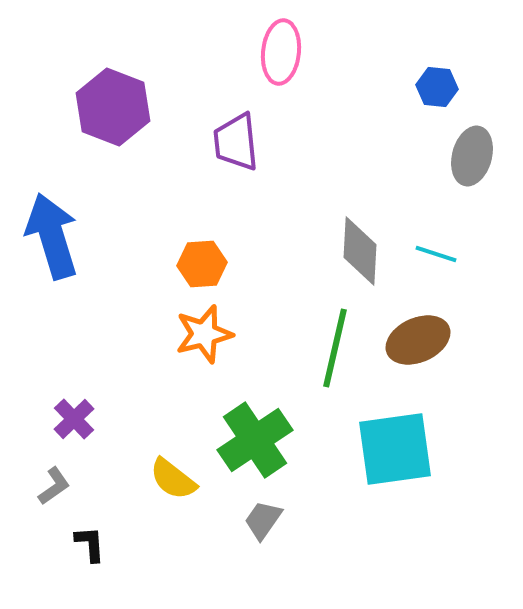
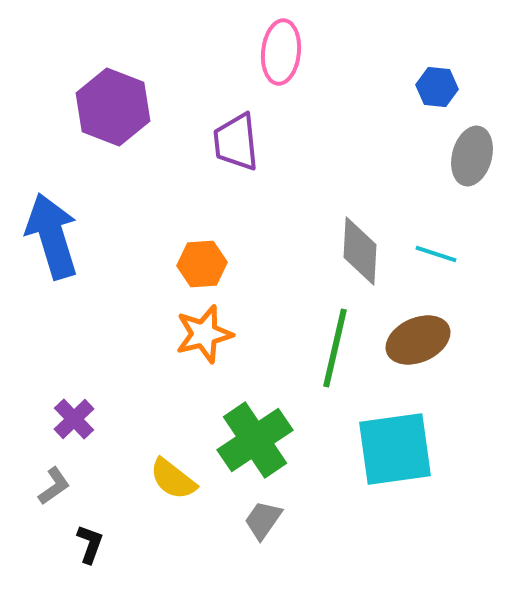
black L-shape: rotated 24 degrees clockwise
